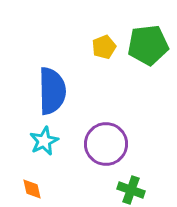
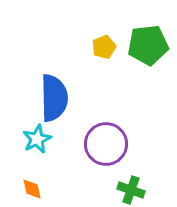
blue semicircle: moved 2 px right, 7 px down
cyan star: moved 7 px left, 2 px up
